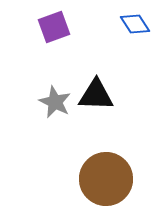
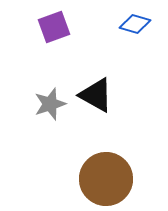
blue diamond: rotated 40 degrees counterclockwise
black triangle: rotated 27 degrees clockwise
gray star: moved 5 px left, 2 px down; rotated 28 degrees clockwise
